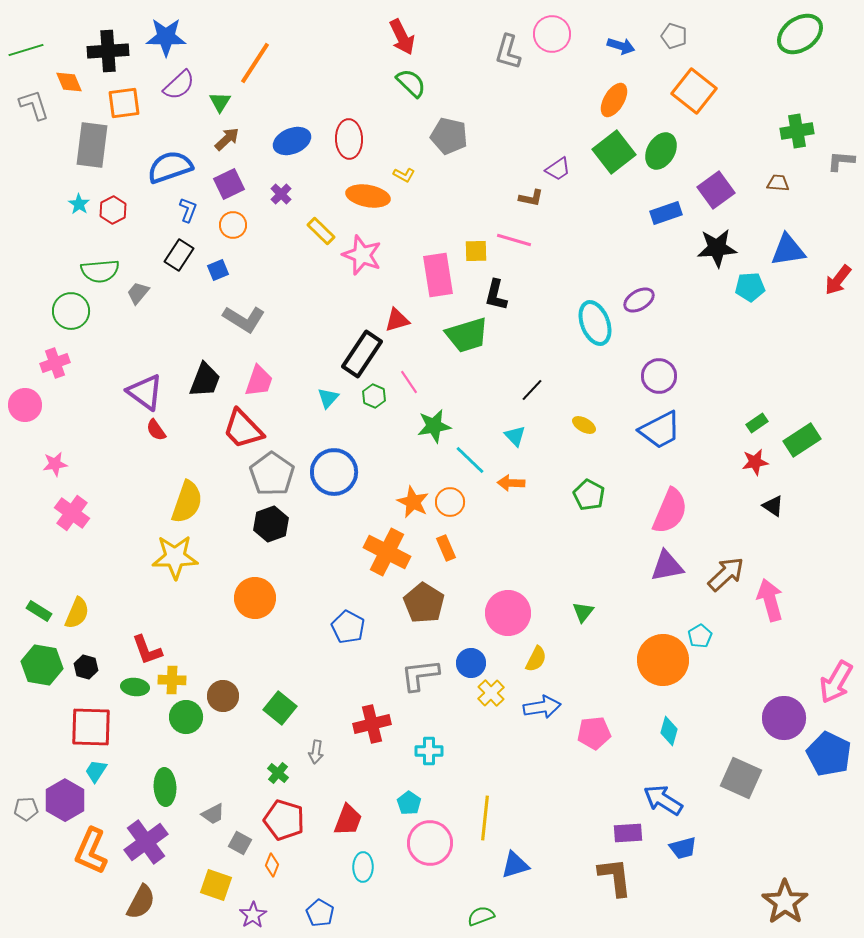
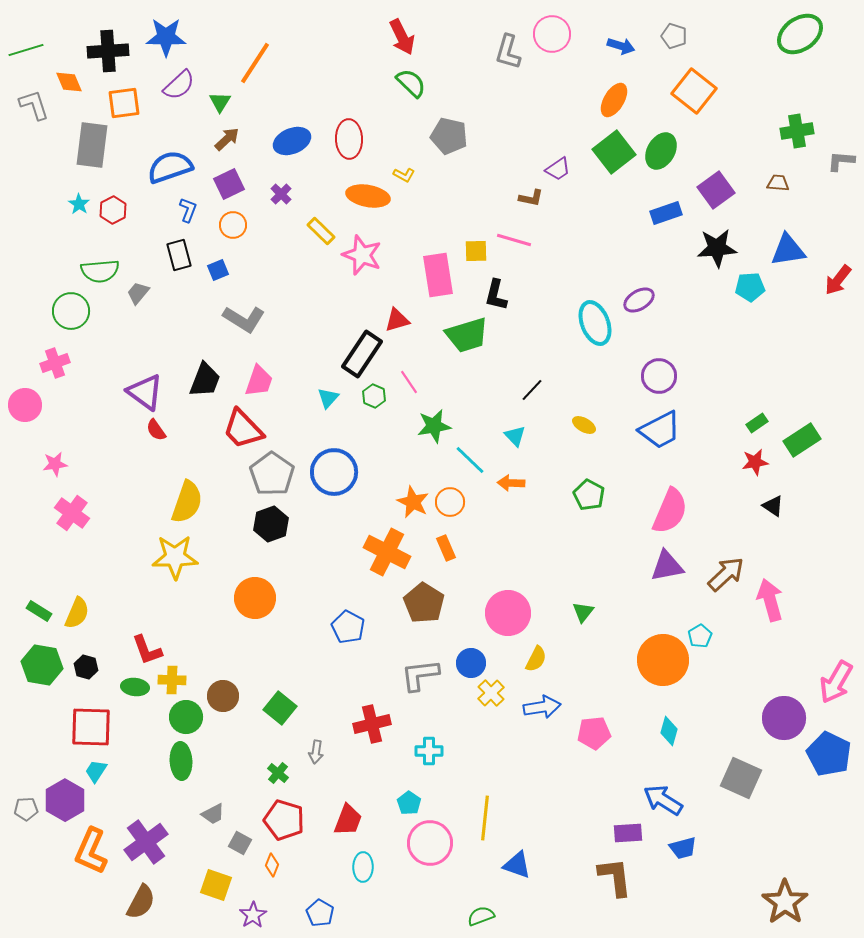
black rectangle at (179, 255): rotated 48 degrees counterclockwise
green ellipse at (165, 787): moved 16 px right, 26 px up
blue triangle at (515, 865): moved 2 px right; rotated 36 degrees clockwise
